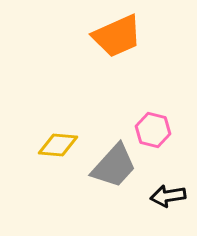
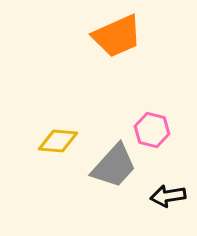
pink hexagon: moved 1 px left
yellow diamond: moved 4 px up
